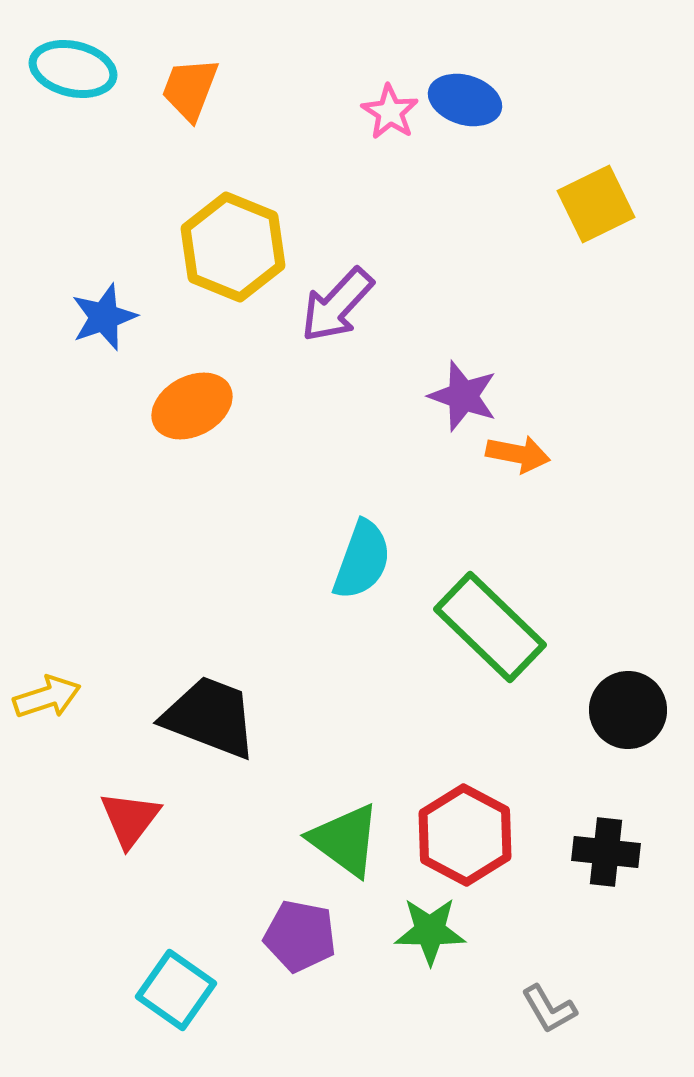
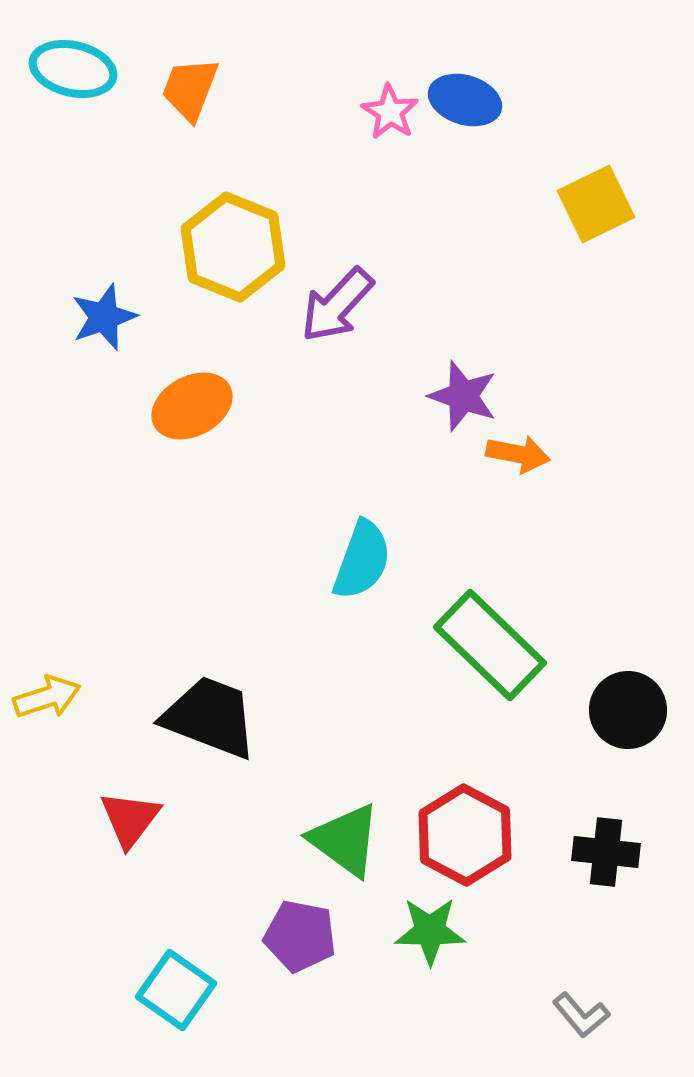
green rectangle: moved 18 px down
gray L-shape: moved 32 px right, 6 px down; rotated 10 degrees counterclockwise
